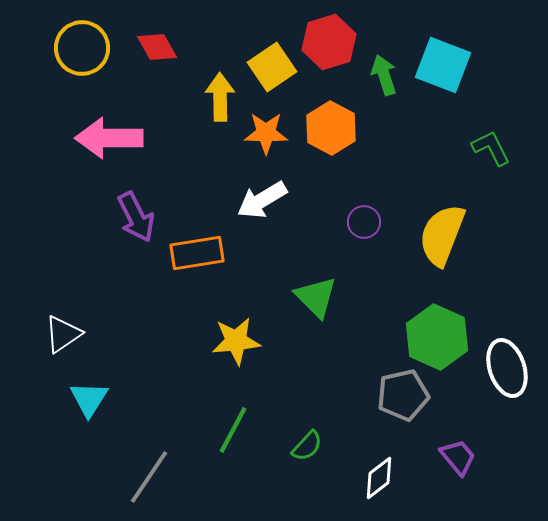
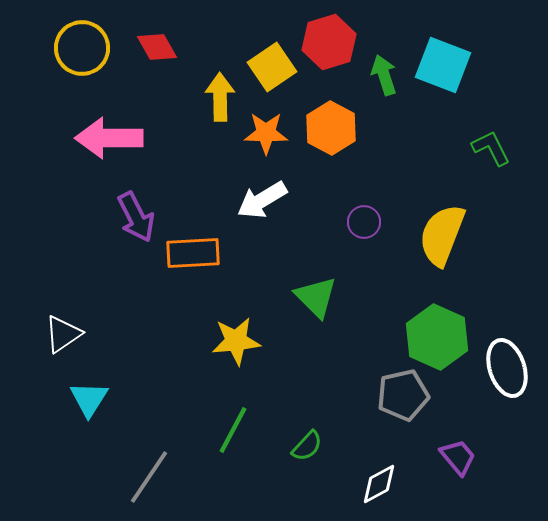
orange rectangle: moved 4 px left; rotated 6 degrees clockwise
white diamond: moved 6 px down; rotated 9 degrees clockwise
